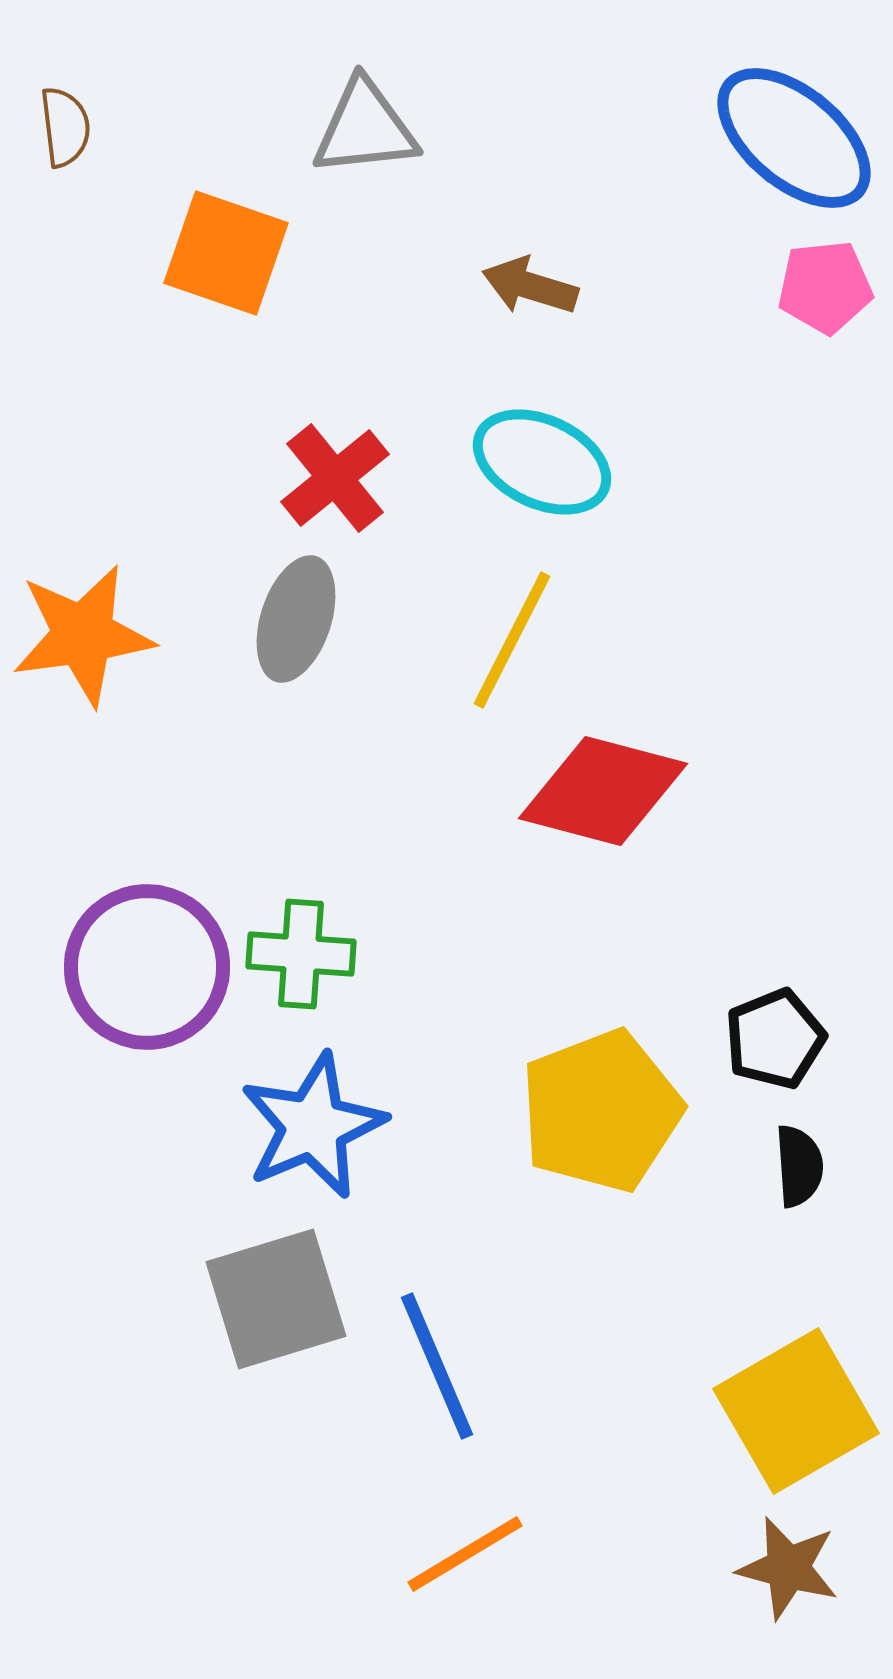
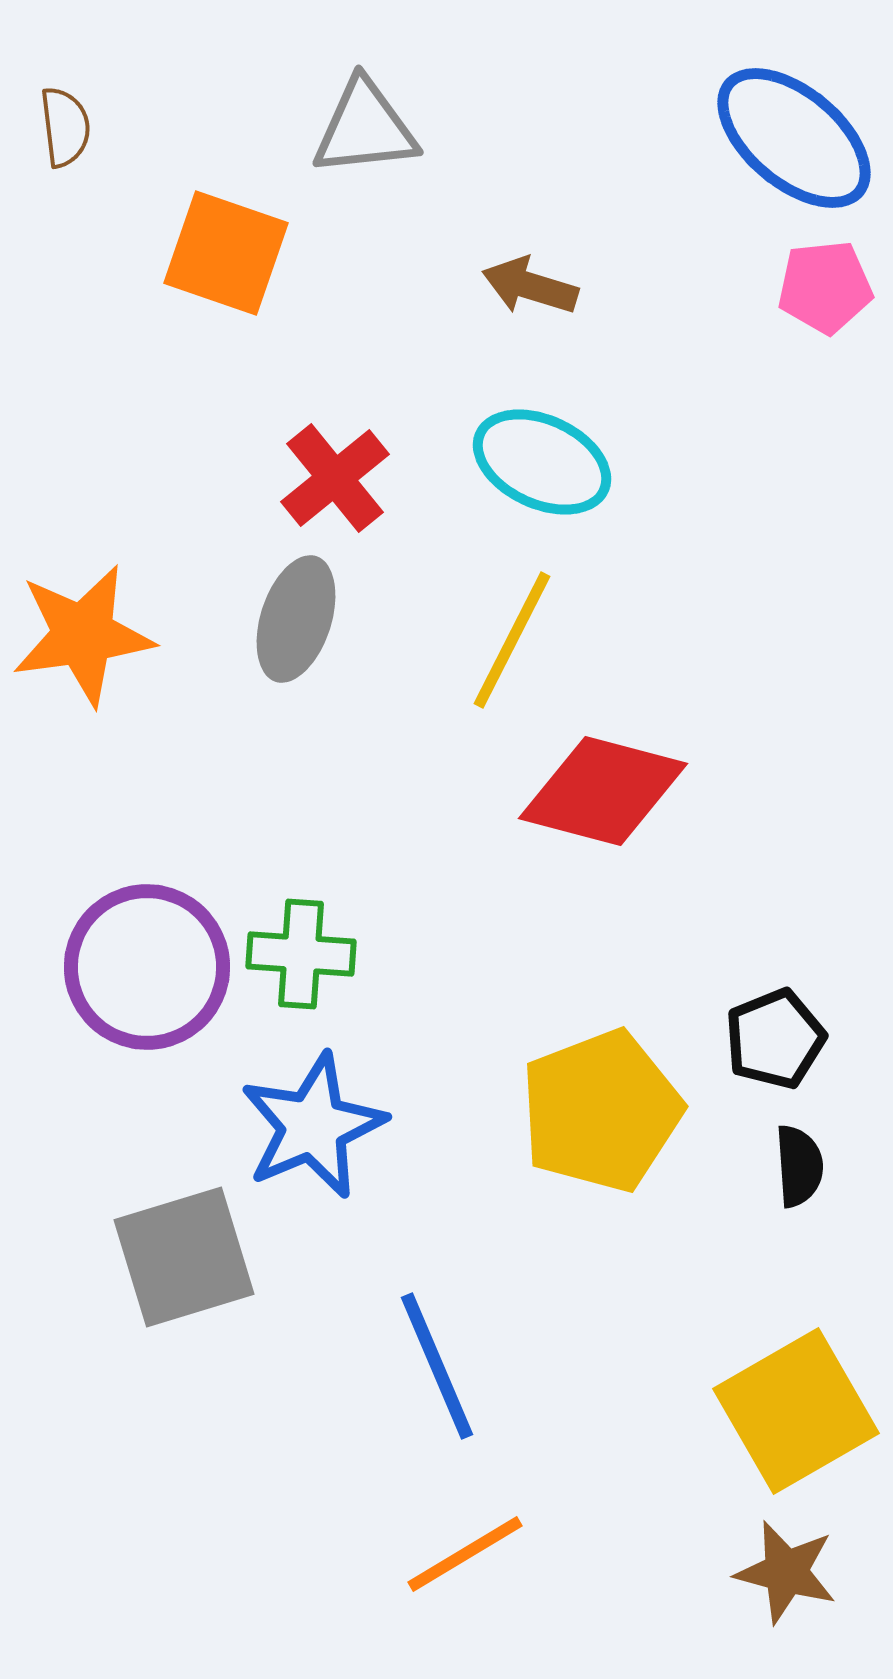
gray square: moved 92 px left, 42 px up
brown star: moved 2 px left, 4 px down
